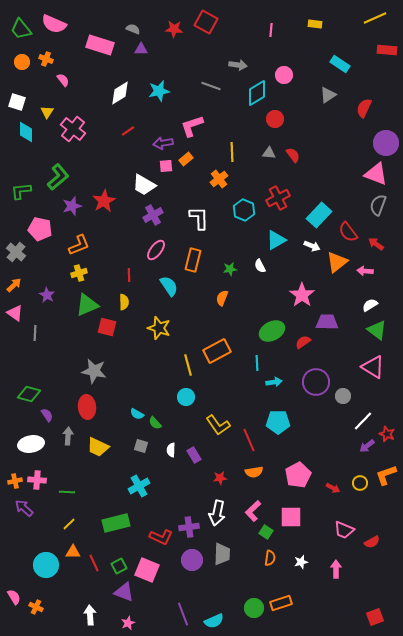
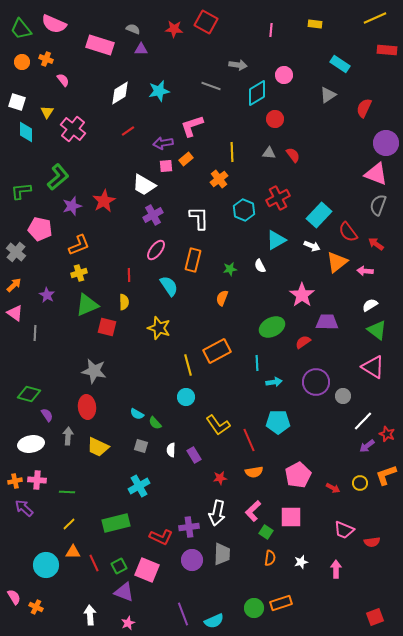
green ellipse at (272, 331): moved 4 px up
red semicircle at (372, 542): rotated 21 degrees clockwise
